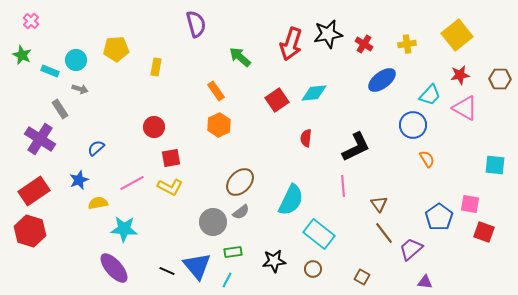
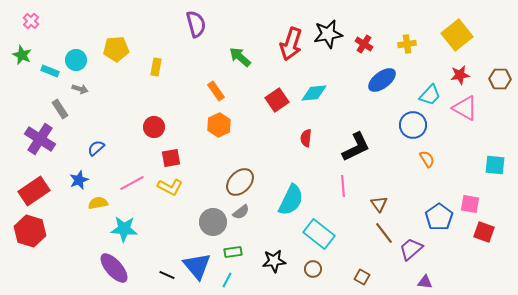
black line at (167, 271): moved 4 px down
